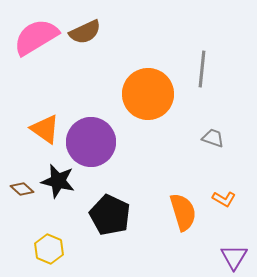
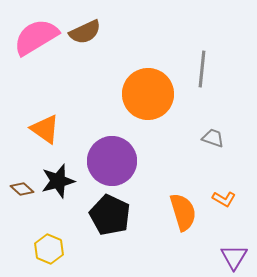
purple circle: moved 21 px right, 19 px down
black star: rotated 28 degrees counterclockwise
